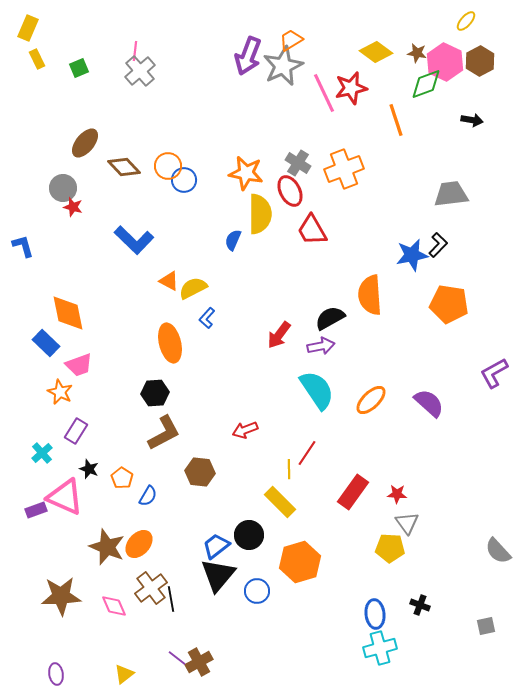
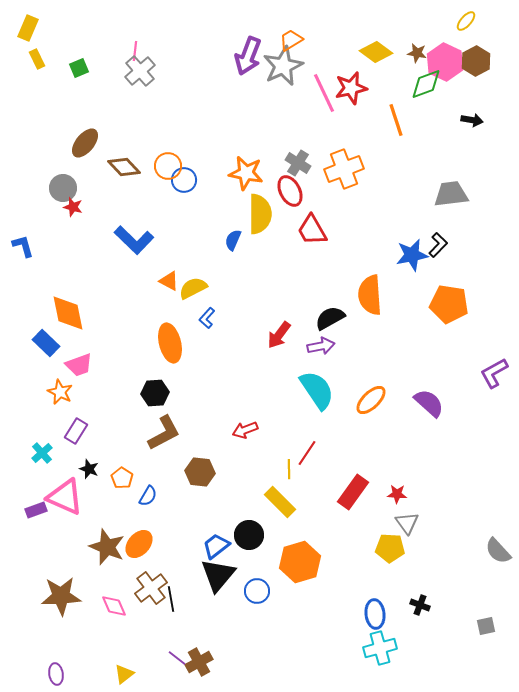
brown hexagon at (480, 61): moved 4 px left
